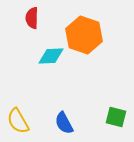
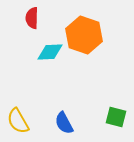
cyan diamond: moved 1 px left, 4 px up
